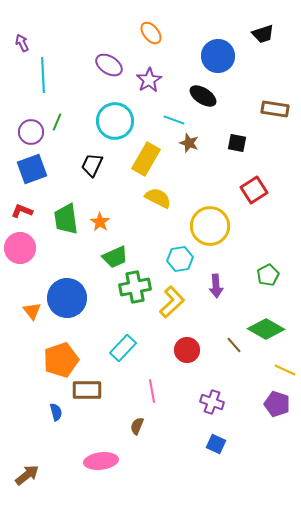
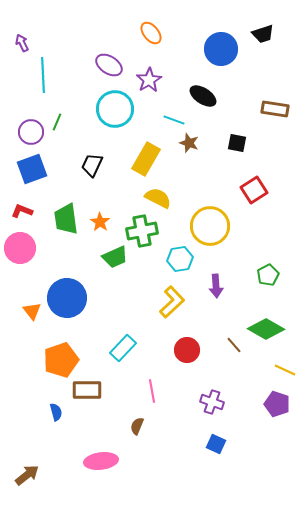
blue circle at (218, 56): moved 3 px right, 7 px up
cyan circle at (115, 121): moved 12 px up
green cross at (135, 287): moved 7 px right, 56 px up
